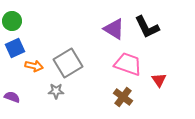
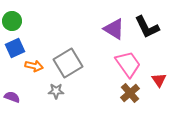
pink trapezoid: rotated 36 degrees clockwise
brown cross: moved 7 px right, 4 px up; rotated 12 degrees clockwise
